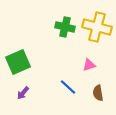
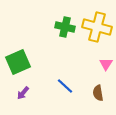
pink triangle: moved 17 px right, 1 px up; rotated 40 degrees counterclockwise
blue line: moved 3 px left, 1 px up
